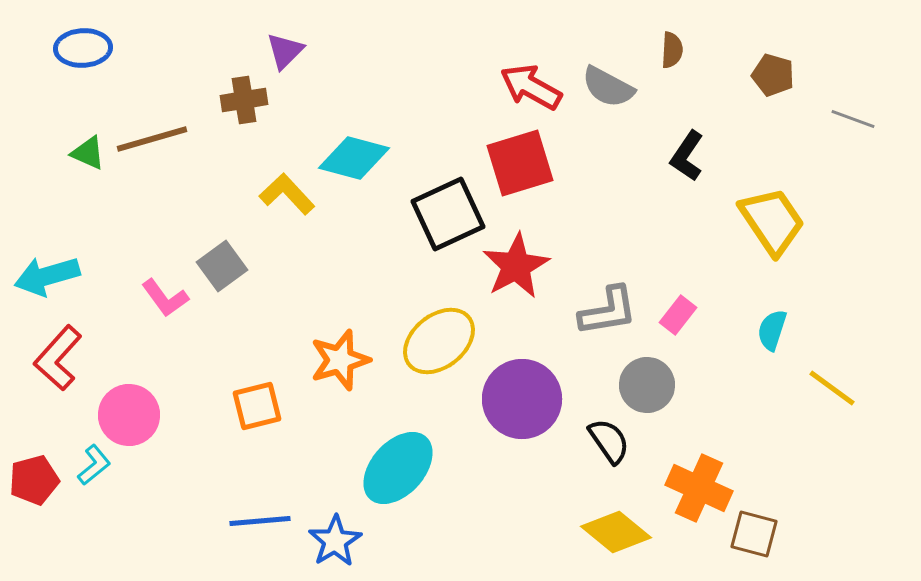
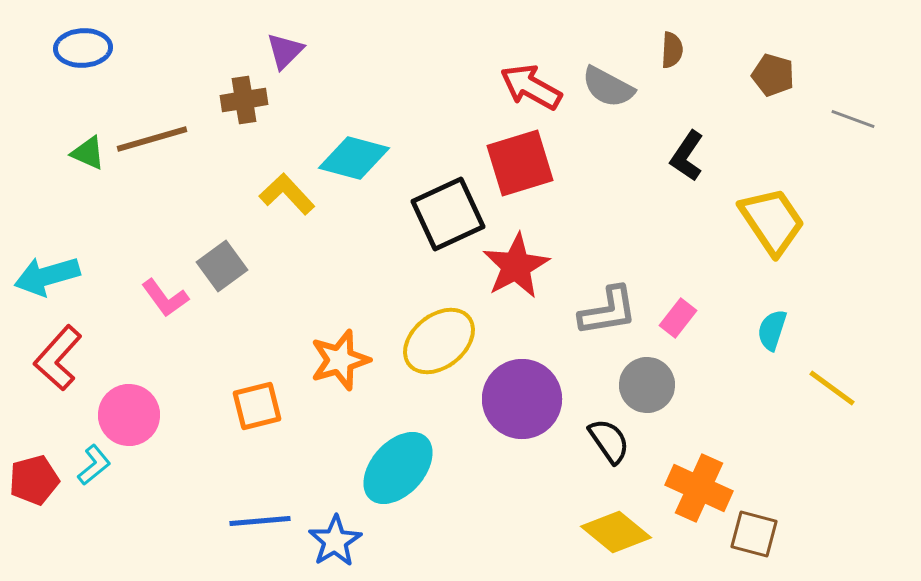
pink rectangle: moved 3 px down
